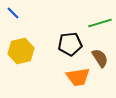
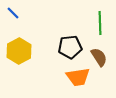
green line: rotated 75 degrees counterclockwise
black pentagon: moved 3 px down
yellow hexagon: moved 2 px left; rotated 15 degrees counterclockwise
brown semicircle: moved 1 px left, 1 px up
